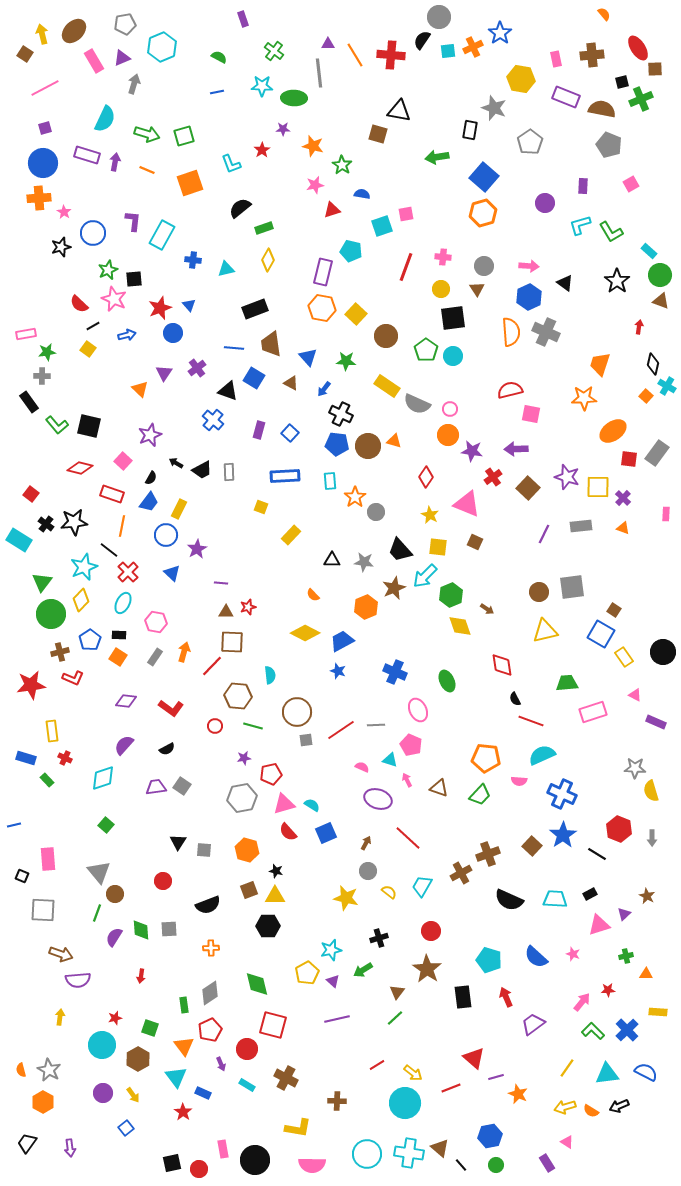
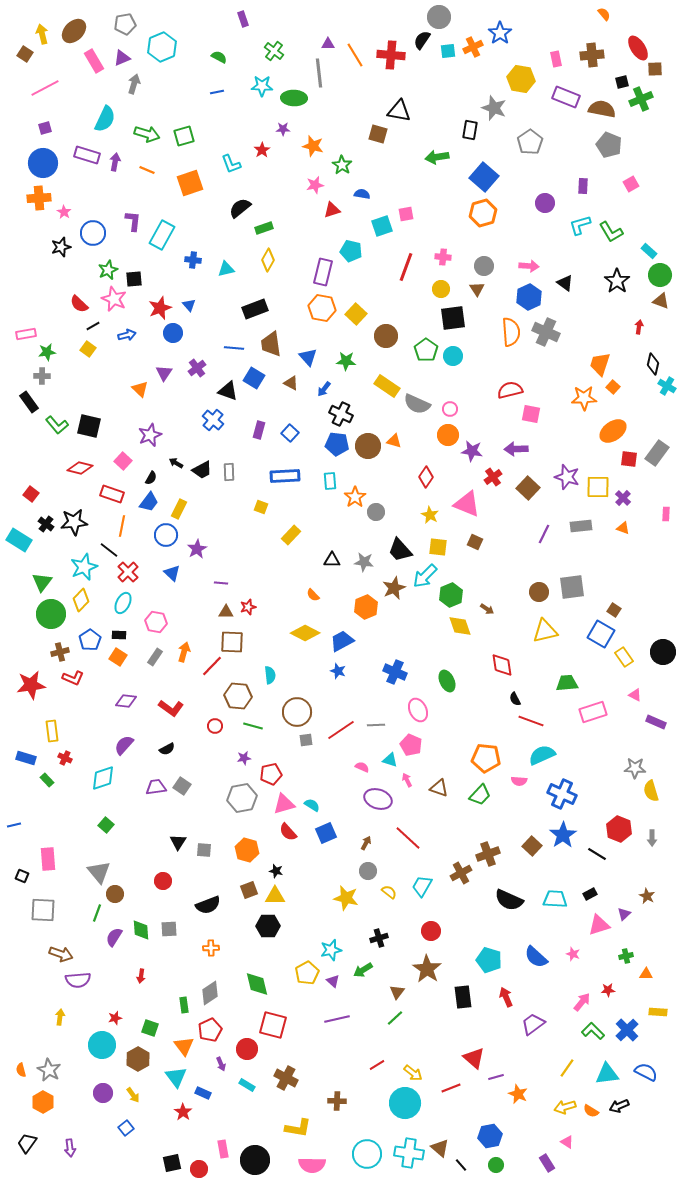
orange square at (646, 396): moved 33 px left, 9 px up
